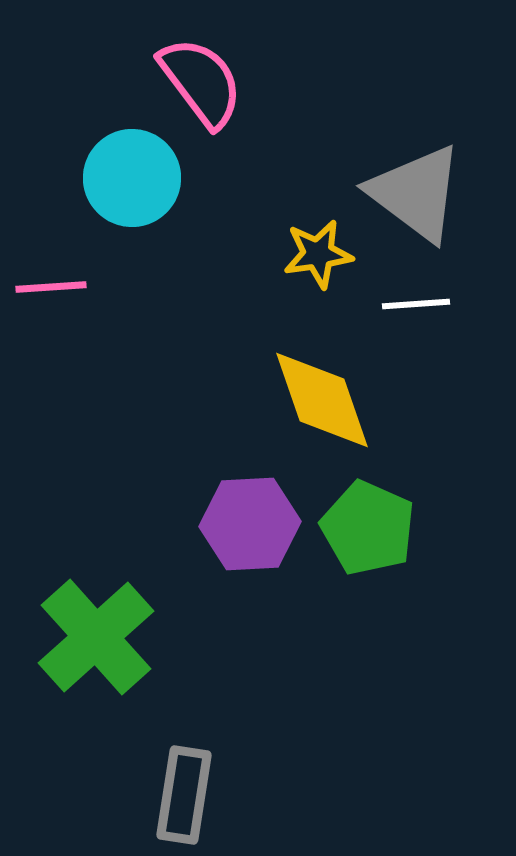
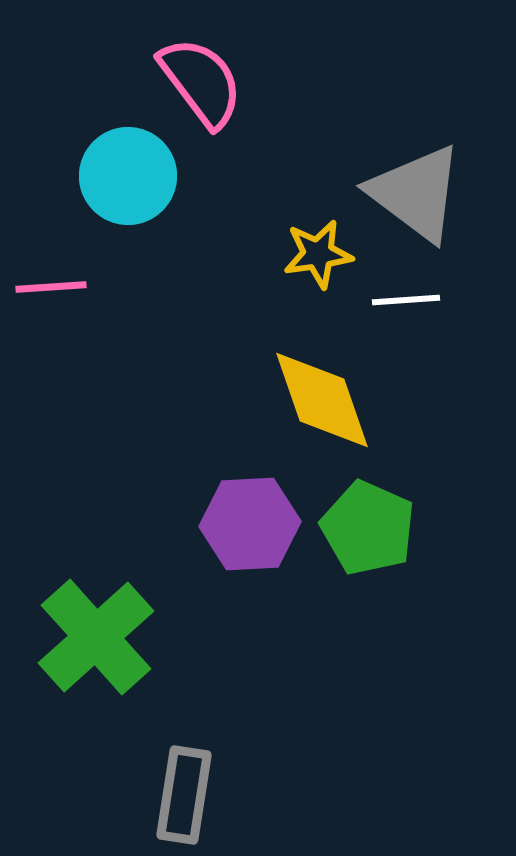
cyan circle: moved 4 px left, 2 px up
white line: moved 10 px left, 4 px up
